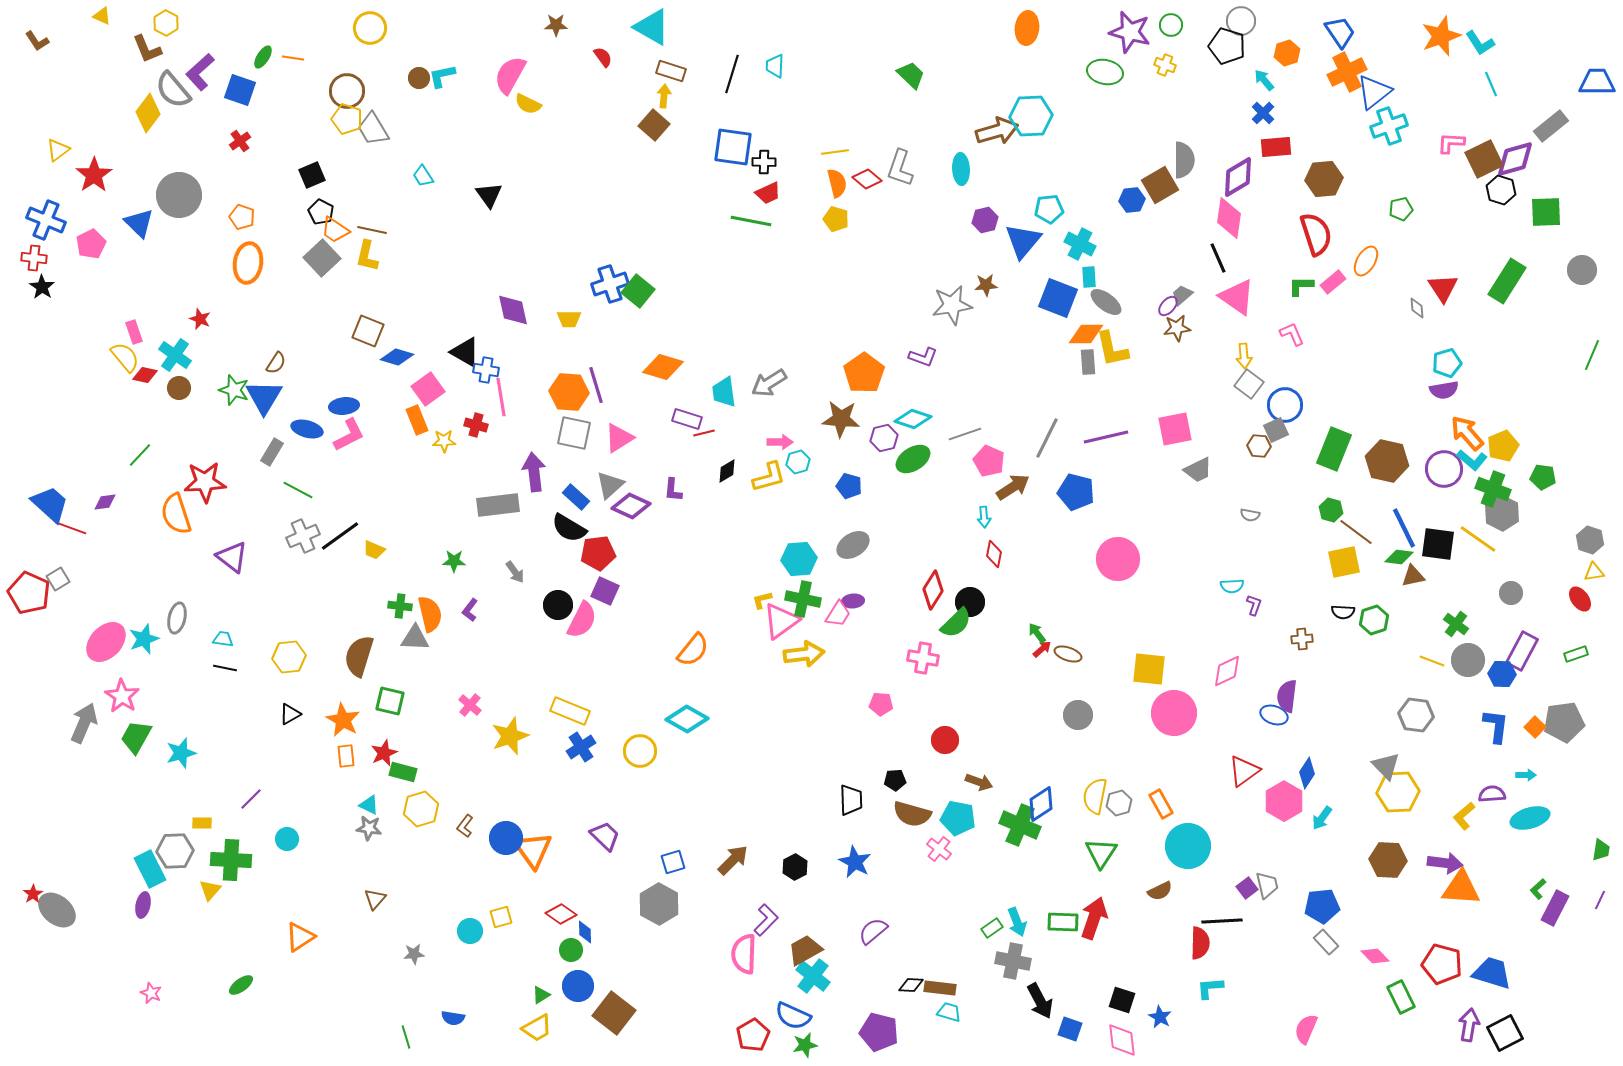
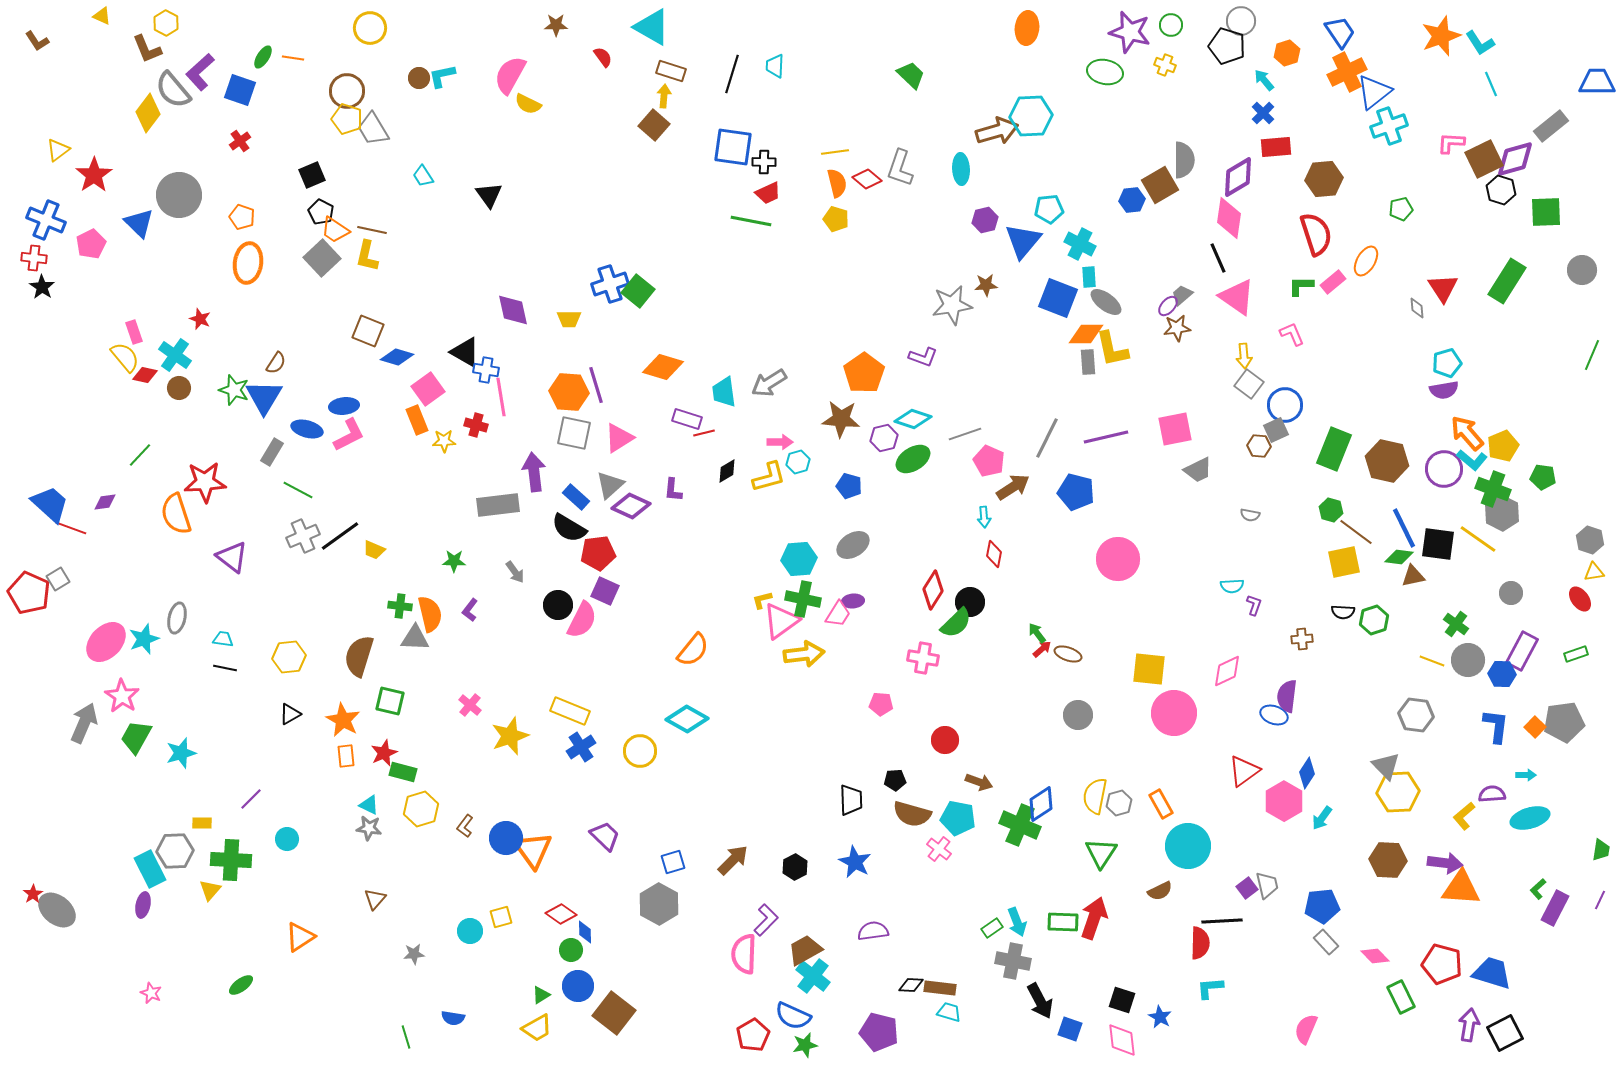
purple semicircle at (873, 931): rotated 32 degrees clockwise
